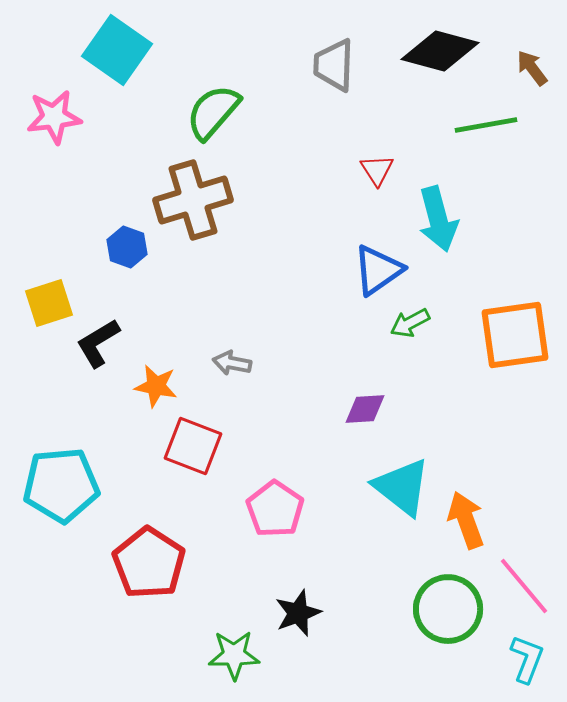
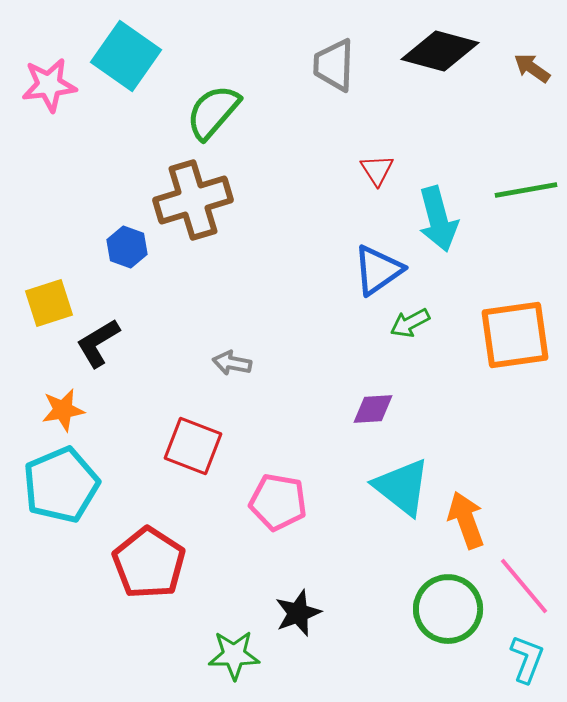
cyan square: moved 9 px right, 6 px down
brown arrow: rotated 18 degrees counterclockwise
pink star: moved 5 px left, 32 px up
green line: moved 40 px right, 65 px down
orange star: moved 93 px left, 24 px down; rotated 21 degrees counterclockwise
purple diamond: moved 8 px right
cyan pentagon: rotated 18 degrees counterclockwise
pink pentagon: moved 3 px right, 7 px up; rotated 24 degrees counterclockwise
